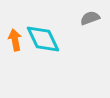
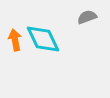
gray semicircle: moved 3 px left, 1 px up
